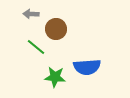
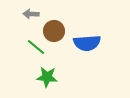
brown circle: moved 2 px left, 2 px down
blue semicircle: moved 24 px up
green star: moved 8 px left
